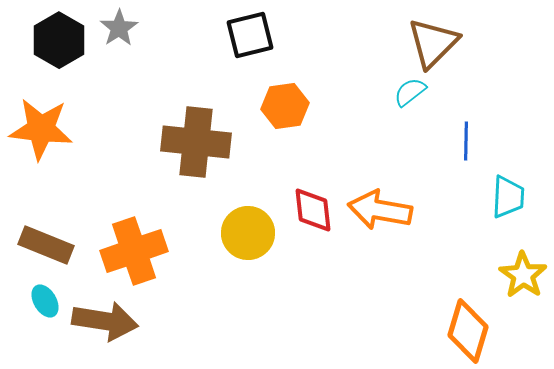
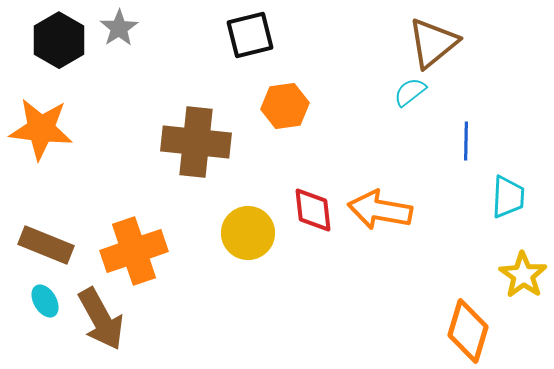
brown triangle: rotated 6 degrees clockwise
brown arrow: moved 4 px left, 2 px up; rotated 52 degrees clockwise
